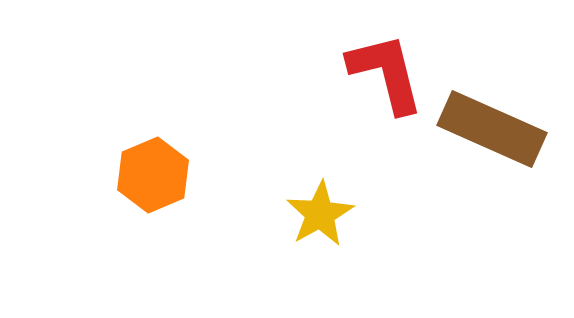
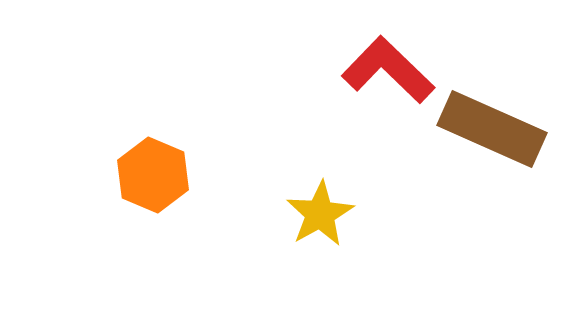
red L-shape: moved 2 px right, 3 px up; rotated 32 degrees counterclockwise
orange hexagon: rotated 14 degrees counterclockwise
